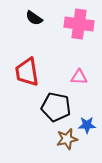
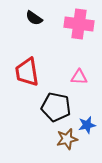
blue star: rotated 12 degrees counterclockwise
